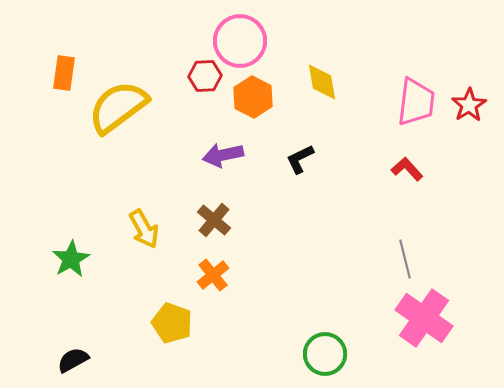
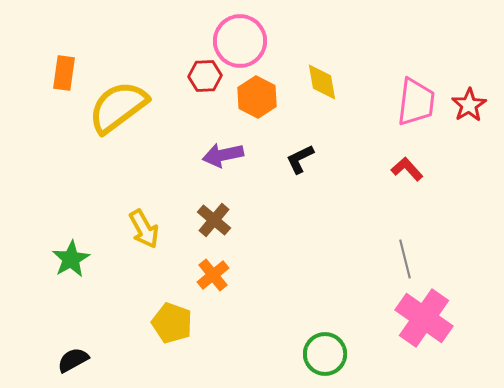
orange hexagon: moved 4 px right
